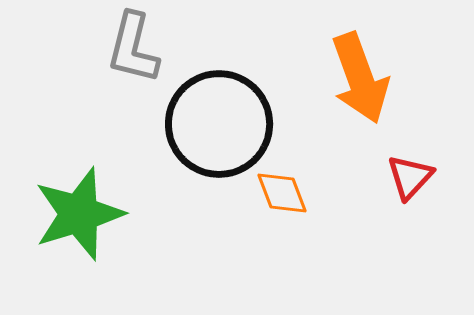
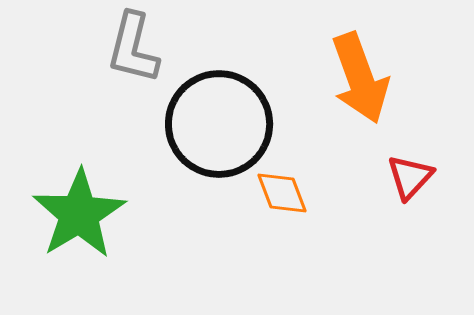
green star: rotated 14 degrees counterclockwise
